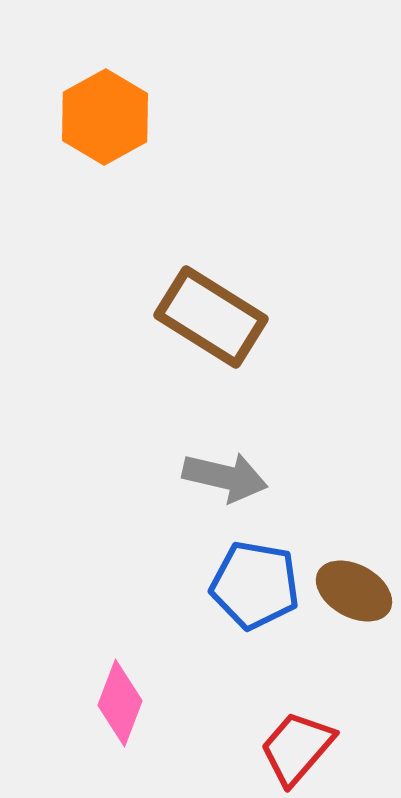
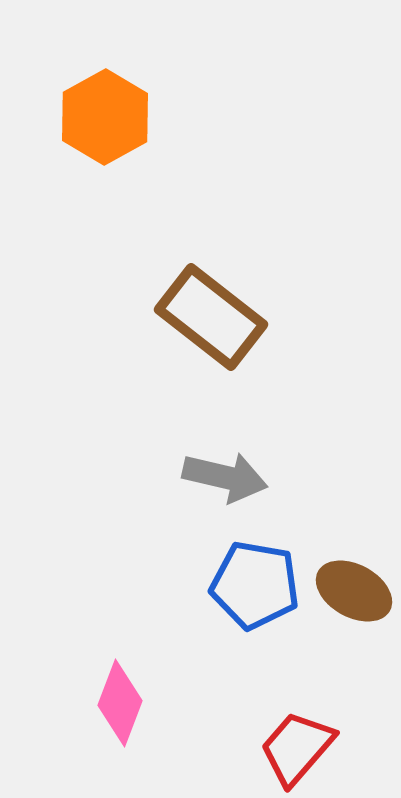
brown rectangle: rotated 6 degrees clockwise
